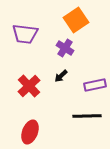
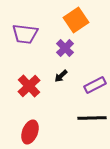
purple cross: rotated 12 degrees clockwise
purple rectangle: rotated 15 degrees counterclockwise
black line: moved 5 px right, 2 px down
